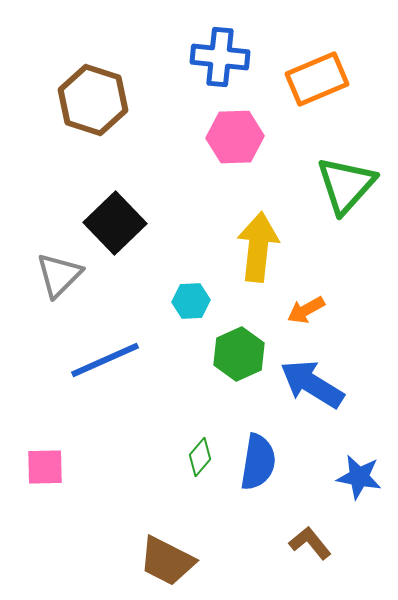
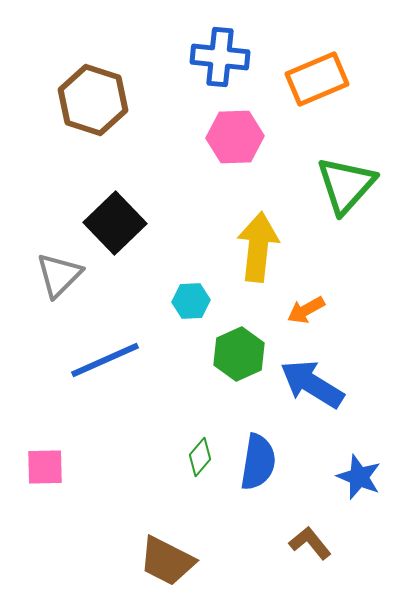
blue star: rotated 12 degrees clockwise
